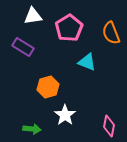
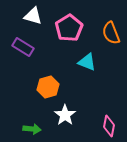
white triangle: rotated 24 degrees clockwise
